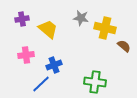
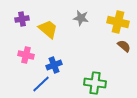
yellow cross: moved 13 px right, 6 px up
pink cross: rotated 21 degrees clockwise
green cross: moved 1 px down
